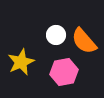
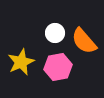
white circle: moved 1 px left, 2 px up
pink hexagon: moved 6 px left, 5 px up
